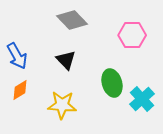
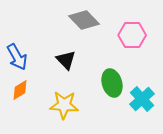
gray diamond: moved 12 px right
blue arrow: moved 1 px down
yellow star: moved 2 px right
